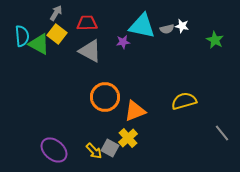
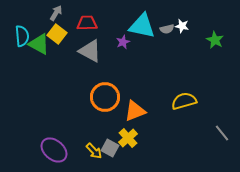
purple star: rotated 16 degrees counterclockwise
